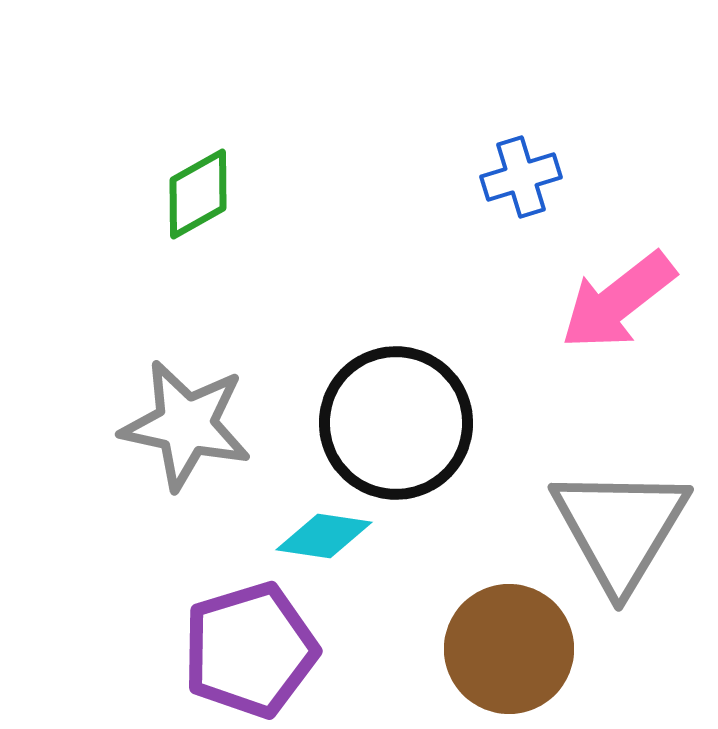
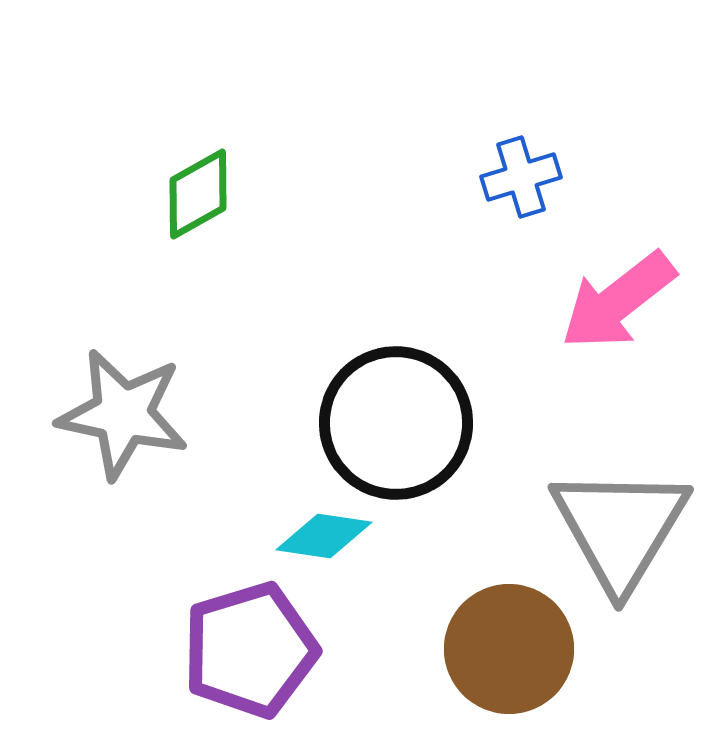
gray star: moved 63 px left, 11 px up
